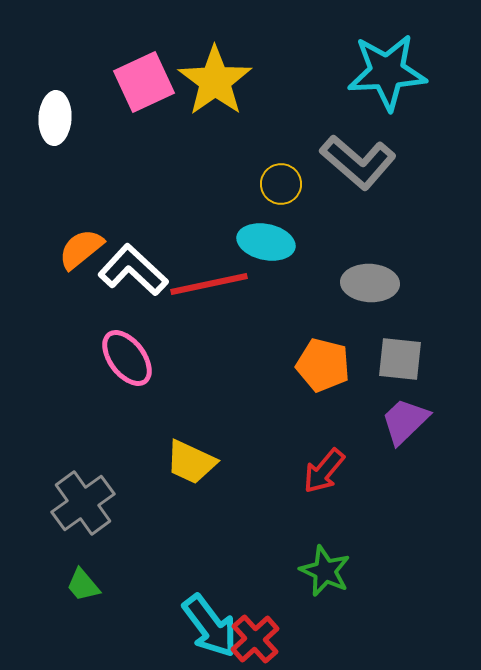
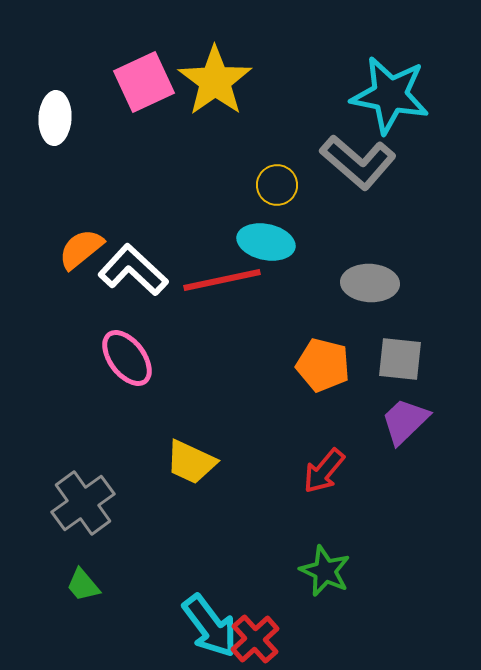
cyan star: moved 3 px right, 23 px down; rotated 14 degrees clockwise
yellow circle: moved 4 px left, 1 px down
red line: moved 13 px right, 4 px up
